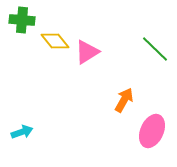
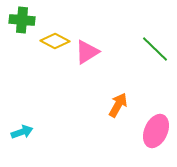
yellow diamond: rotated 24 degrees counterclockwise
orange arrow: moved 6 px left, 5 px down
pink ellipse: moved 4 px right
